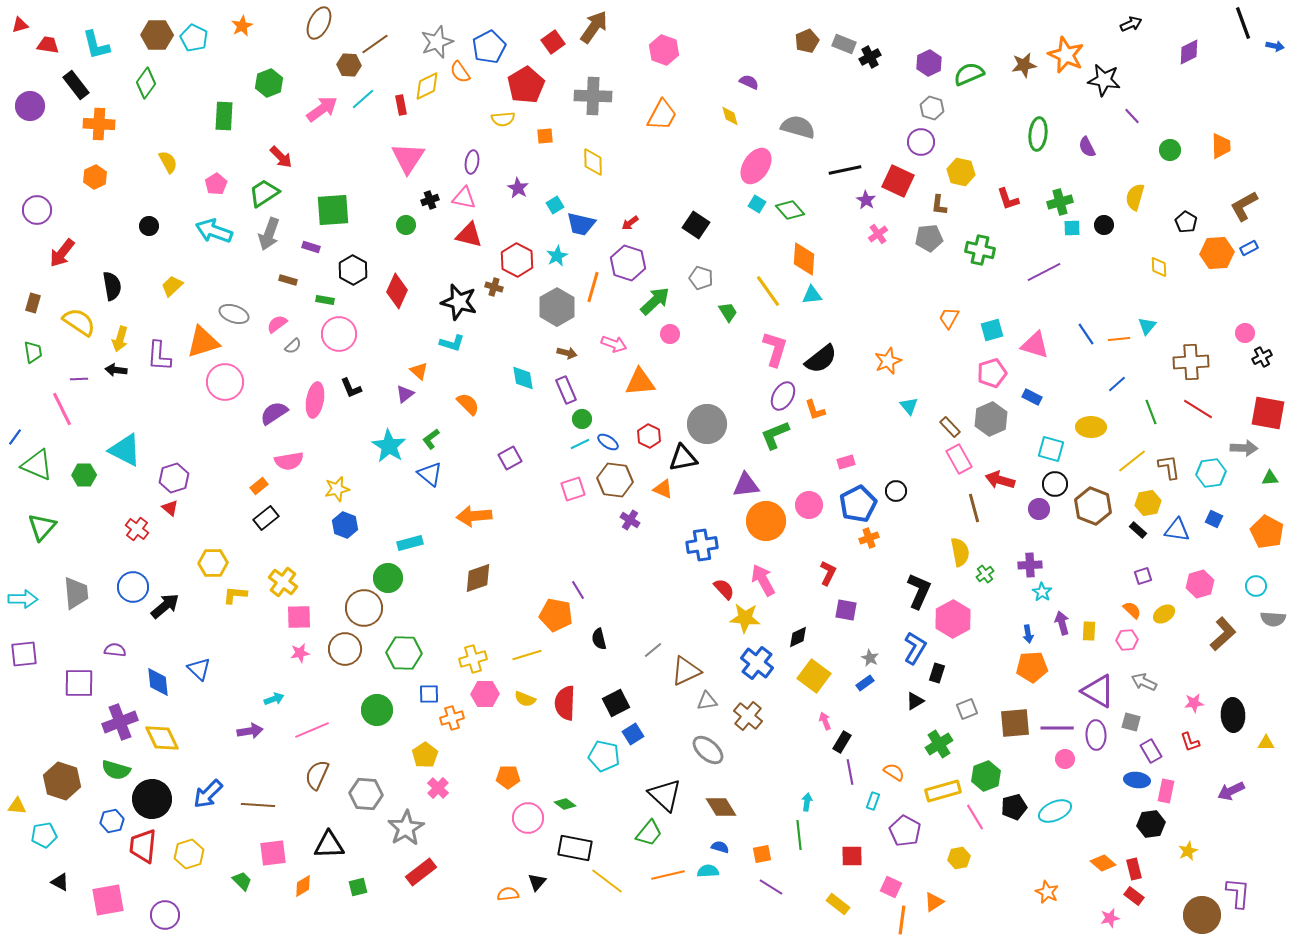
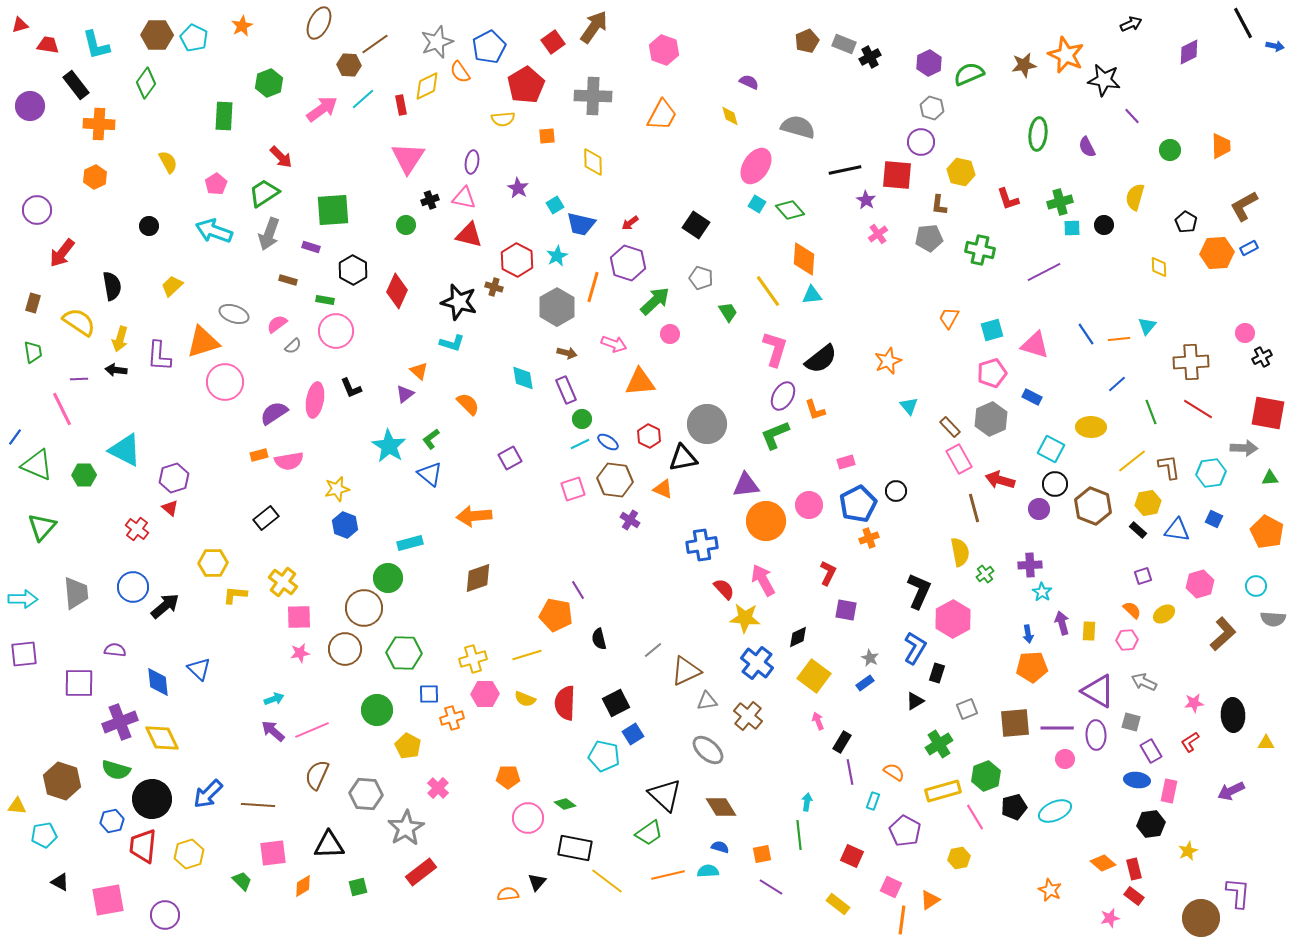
black line at (1243, 23): rotated 8 degrees counterclockwise
orange square at (545, 136): moved 2 px right
red square at (898, 181): moved 1 px left, 6 px up; rotated 20 degrees counterclockwise
pink circle at (339, 334): moved 3 px left, 3 px up
cyan square at (1051, 449): rotated 12 degrees clockwise
orange rectangle at (259, 486): moved 31 px up; rotated 24 degrees clockwise
pink arrow at (825, 721): moved 7 px left
purple arrow at (250, 731): moved 23 px right; rotated 130 degrees counterclockwise
red L-shape at (1190, 742): rotated 75 degrees clockwise
yellow pentagon at (425, 755): moved 17 px left, 9 px up; rotated 10 degrees counterclockwise
pink rectangle at (1166, 791): moved 3 px right
green trapezoid at (649, 833): rotated 16 degrees clockwise
red square at (852, 856): rotated 25 degrees clockwise
orange star at (1047, 892): moved 3 px right, 2 px up
orange triangle at (934, 902): moved 4 px left, 2 px up
brown circle at (1202, 915): moved 1 px left, 3 px down
